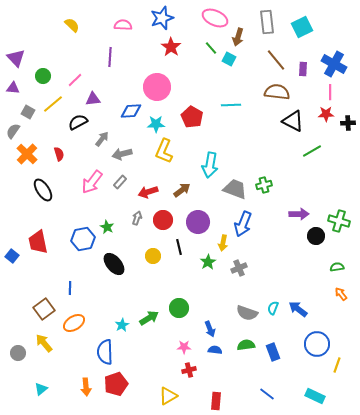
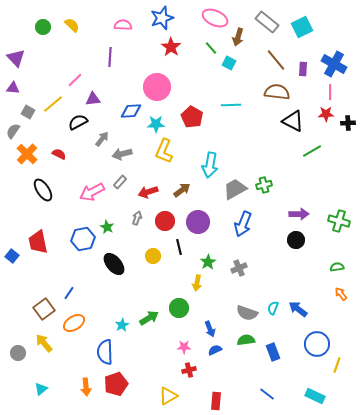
gray rectangle at (267, 22): rotated 45 degrees counterclockwise
cyan square at (229, 59): moved 4 px down
green circle at (43, 76): moved 49 px up
red semicircle at (59, 154): rotated 48 degrees counterclockwise
pink arrow at (92, 182): moved 10 px down; rotated 25 degrees clockwise
gray trapezoid at (235, 189): rotated 50 degrees counterclockwise
red circle at (163, 220): moved 2 px right, 1 px down
black circle at (316, 236): moved 20 px left, 4 px down
yellow arrow at (223, 243): moved 26 px left, 40 px down
blue line at (70, 288): moved 1 px left, 5 px down; rotated 32 degrees clockwise
green semicircle at (246, 345): moved 5 px up
blue semicircle at (215, 350): rotated 32 degrees counterclockwise
